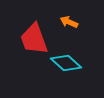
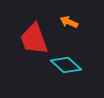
cyan diamond: moved 2 px down
